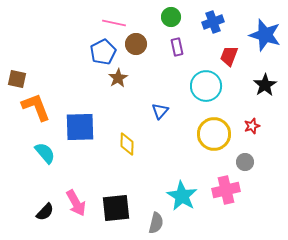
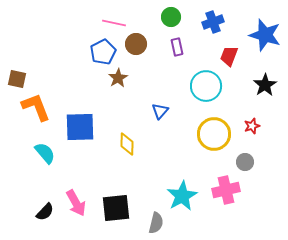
cyan star: rotated 12 degrees clockwise
